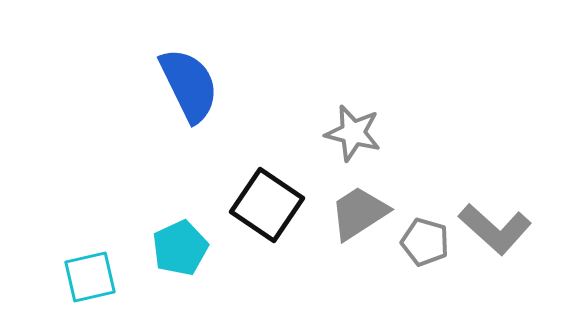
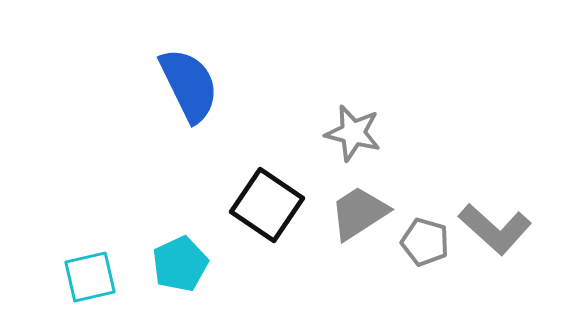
cyan pentagon: moved 16 px down
